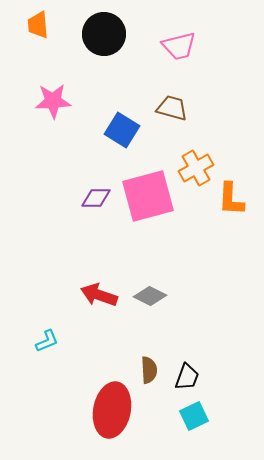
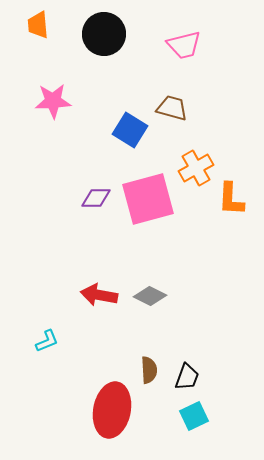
pink trapezoid: moved 5 px right, 1 px up
blue square: moved 8 px right
pink square: moved 3 px down
red arrow: rotated 9 degrees counterclockwise
